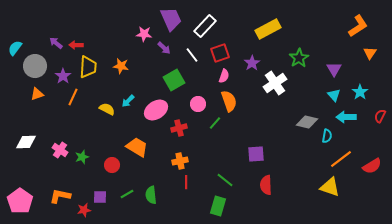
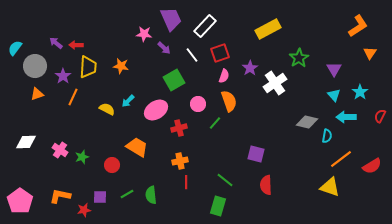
purple star at (252, 63): moved 2 px left, 5 px down
purple square at (256, 154): rotated 18 degrees clockwise
